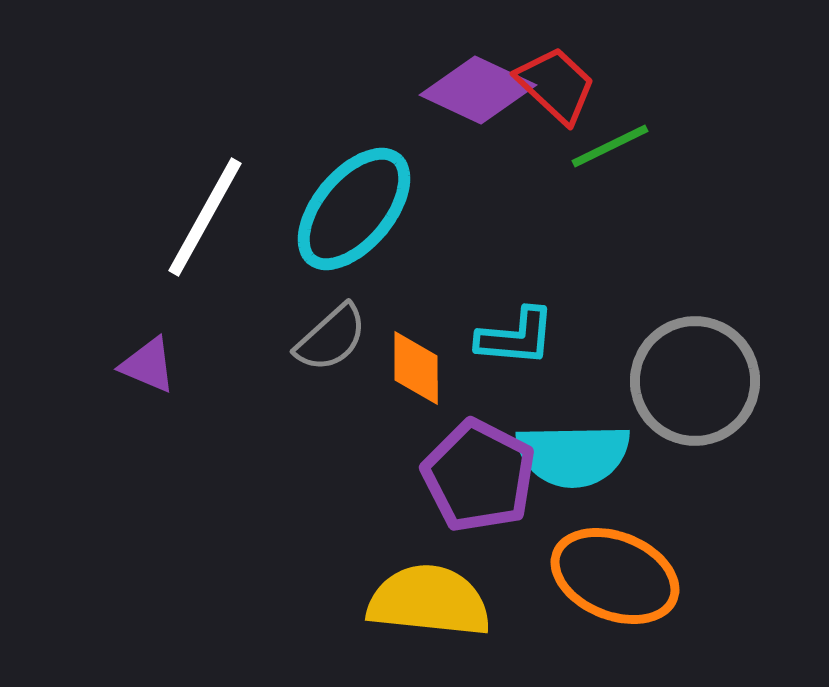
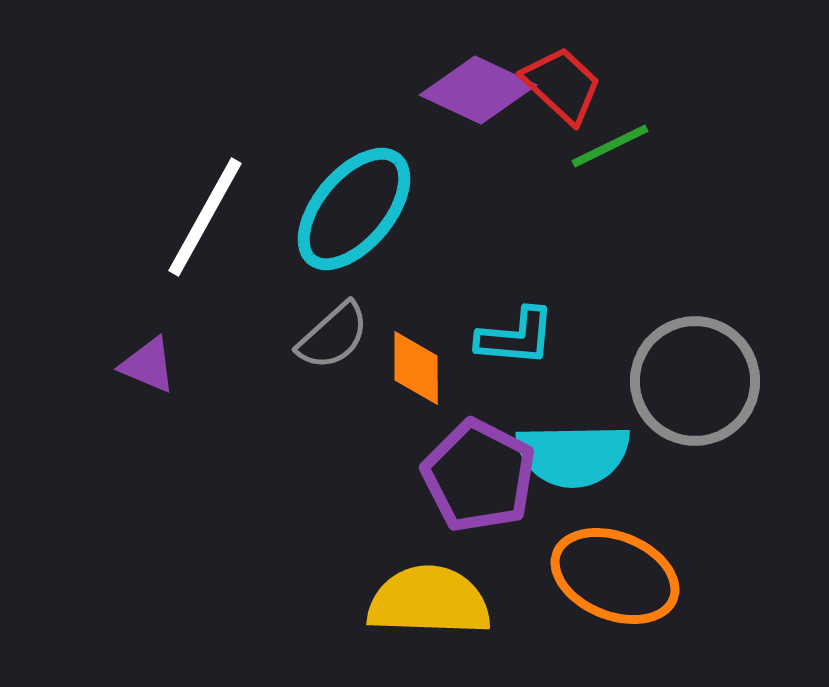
red trapezoid: moved 6 px right
gray semicircle: moved 2 px right, 2 px up
yellow semicircle: rotated 4 degrees counterclockwise
